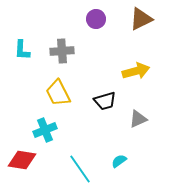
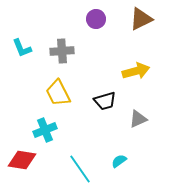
cyan L-shape: moved 2 px up; rotated 25 degrees counterclockwise
